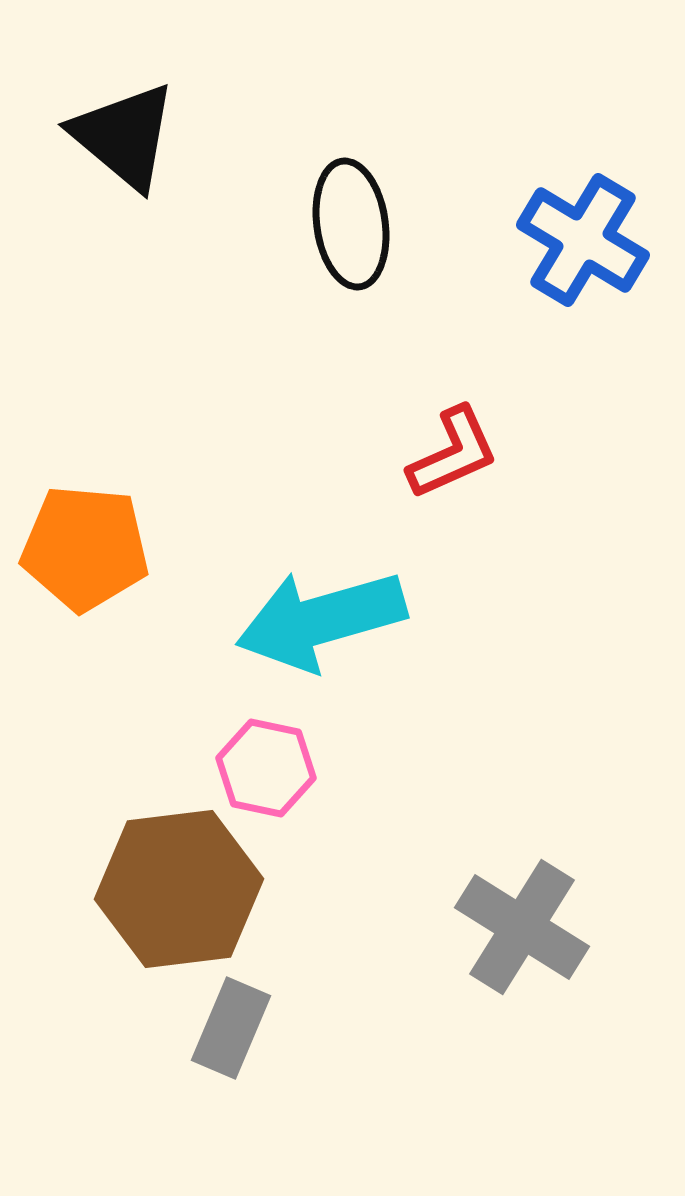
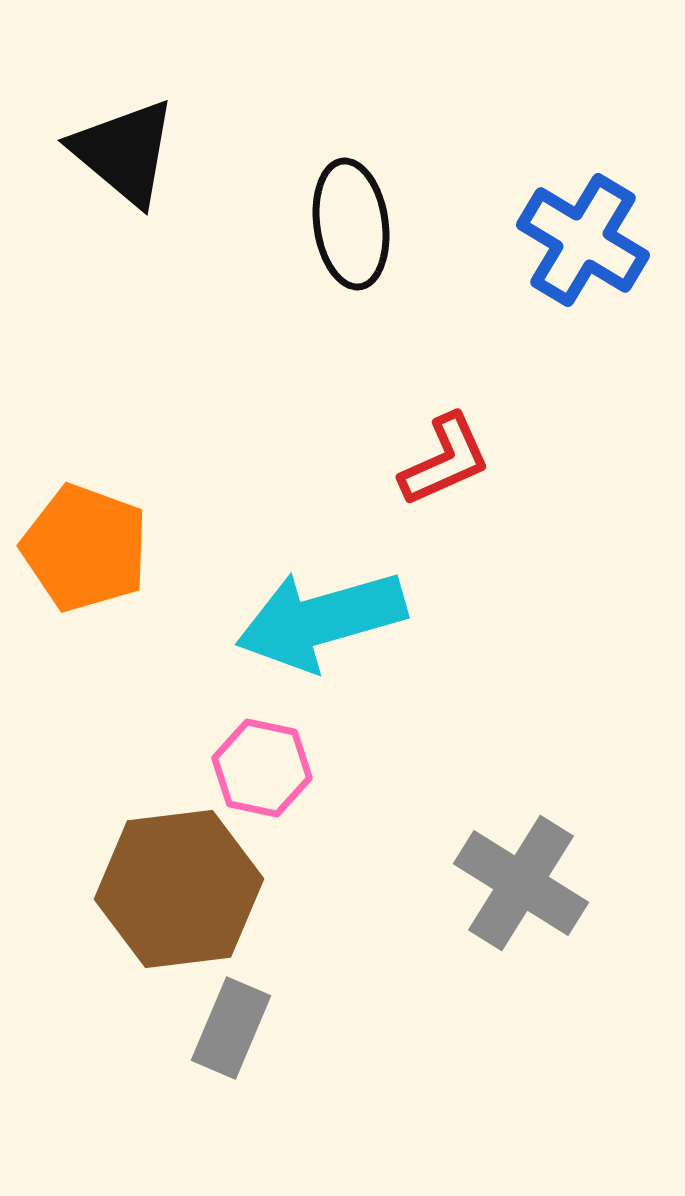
black triangle: moved 16 px down
red L-shape: moved 8 px left, 7 px down
orange pentagon: rotated 15 degrees clockwise
pink hexagon: moved 4 px left
gray cross: moved 1 px left, 44 px up
